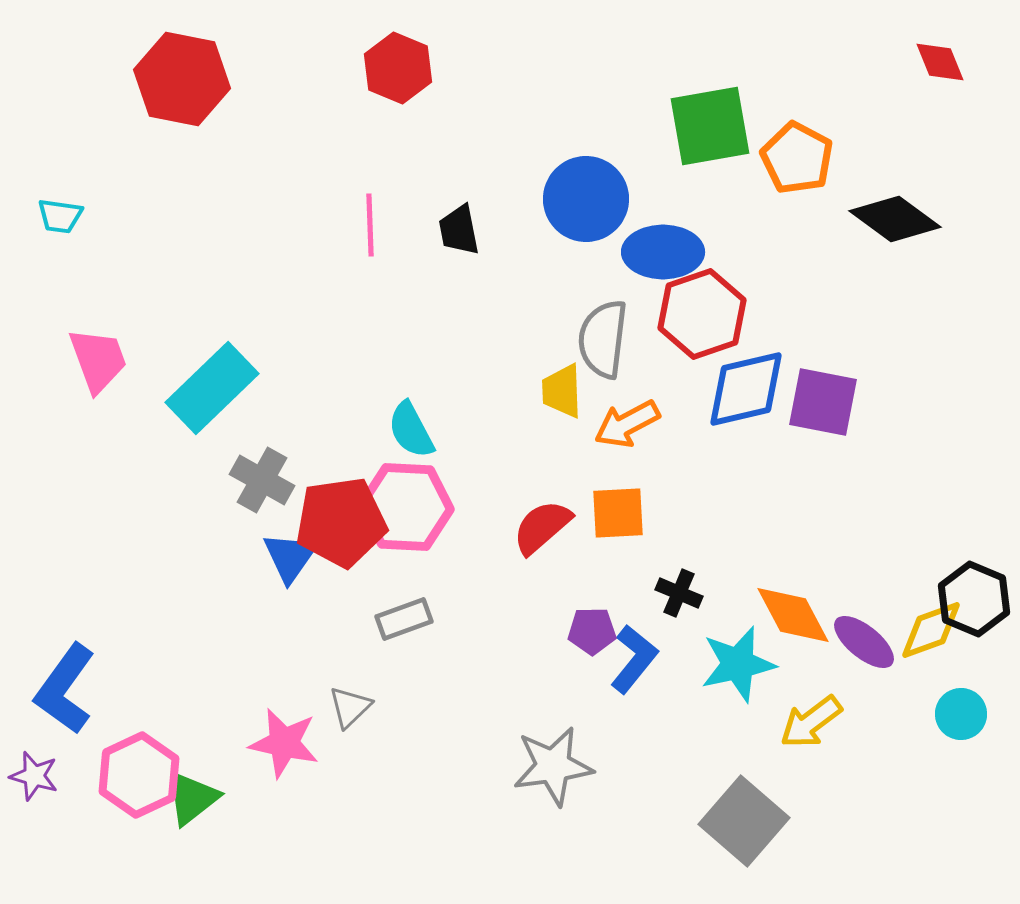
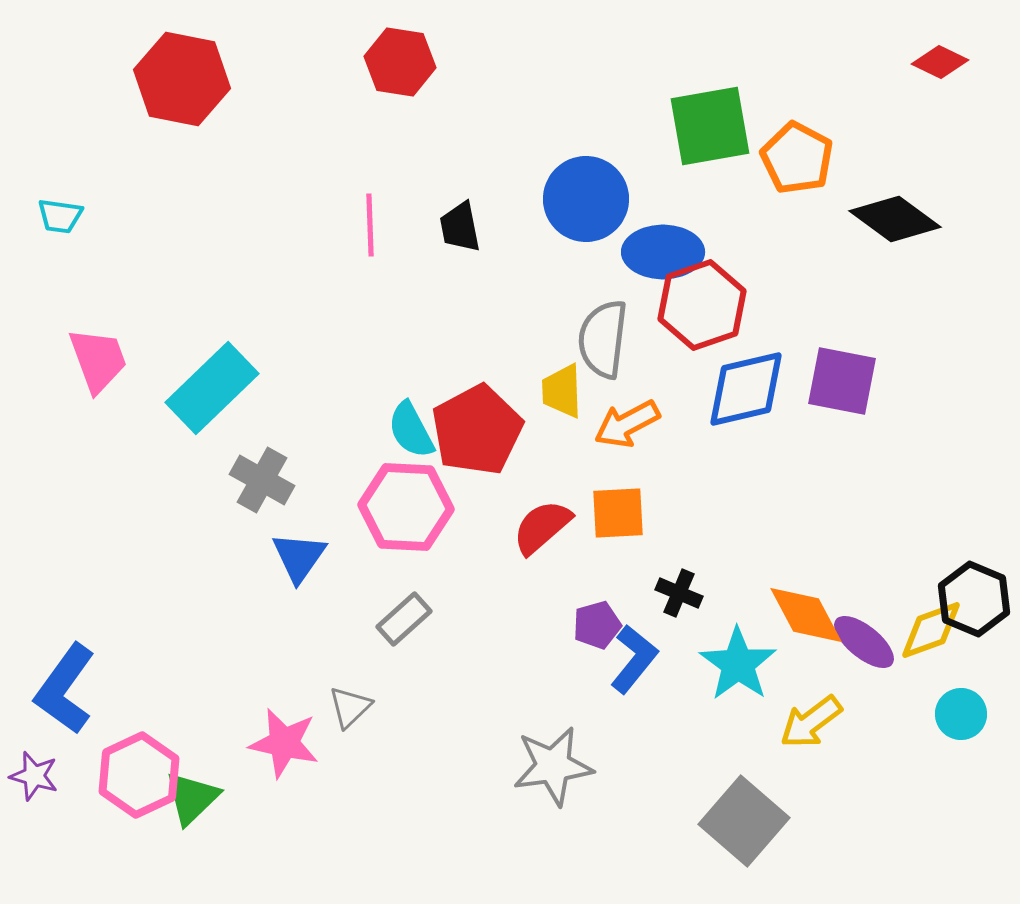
red diamond at (940, 62): rotated 42 degrees counterclockwise
red hexagon at (398, 68): moved 2 px right, 6 px up; rotated 14 degrees counterclockwise
black trapezoid at (459, 230): moved 1 px right, 3 px up
red hexagon at (702, 314): moved 9 px up
purple square at (823, 402): moved 19 px right, 21 px up
red pentagon at (341, 522): moved 136 px right, 92 px up; rotated 20 degrees counterclockwise
blue triangle at (290, 557): moved 9 px right
orange diamond at (793, 615): moved 13 px right
gray rectangle at (404, 619): rotated 22 degrees counterclockwise
purple pentagon at (592, 631): moved 5 px right, 6 px up; rotated 15 degrees counterclockwise
cyan star at (738, 664): rotated 24 degrees counterclockwise
green triangle at (192, 798): rotated 6 degrees counterclockwise
